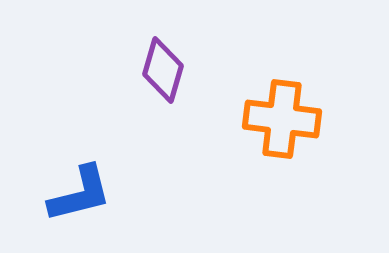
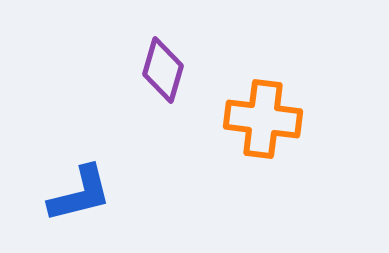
orange cross: moved 19 px left
